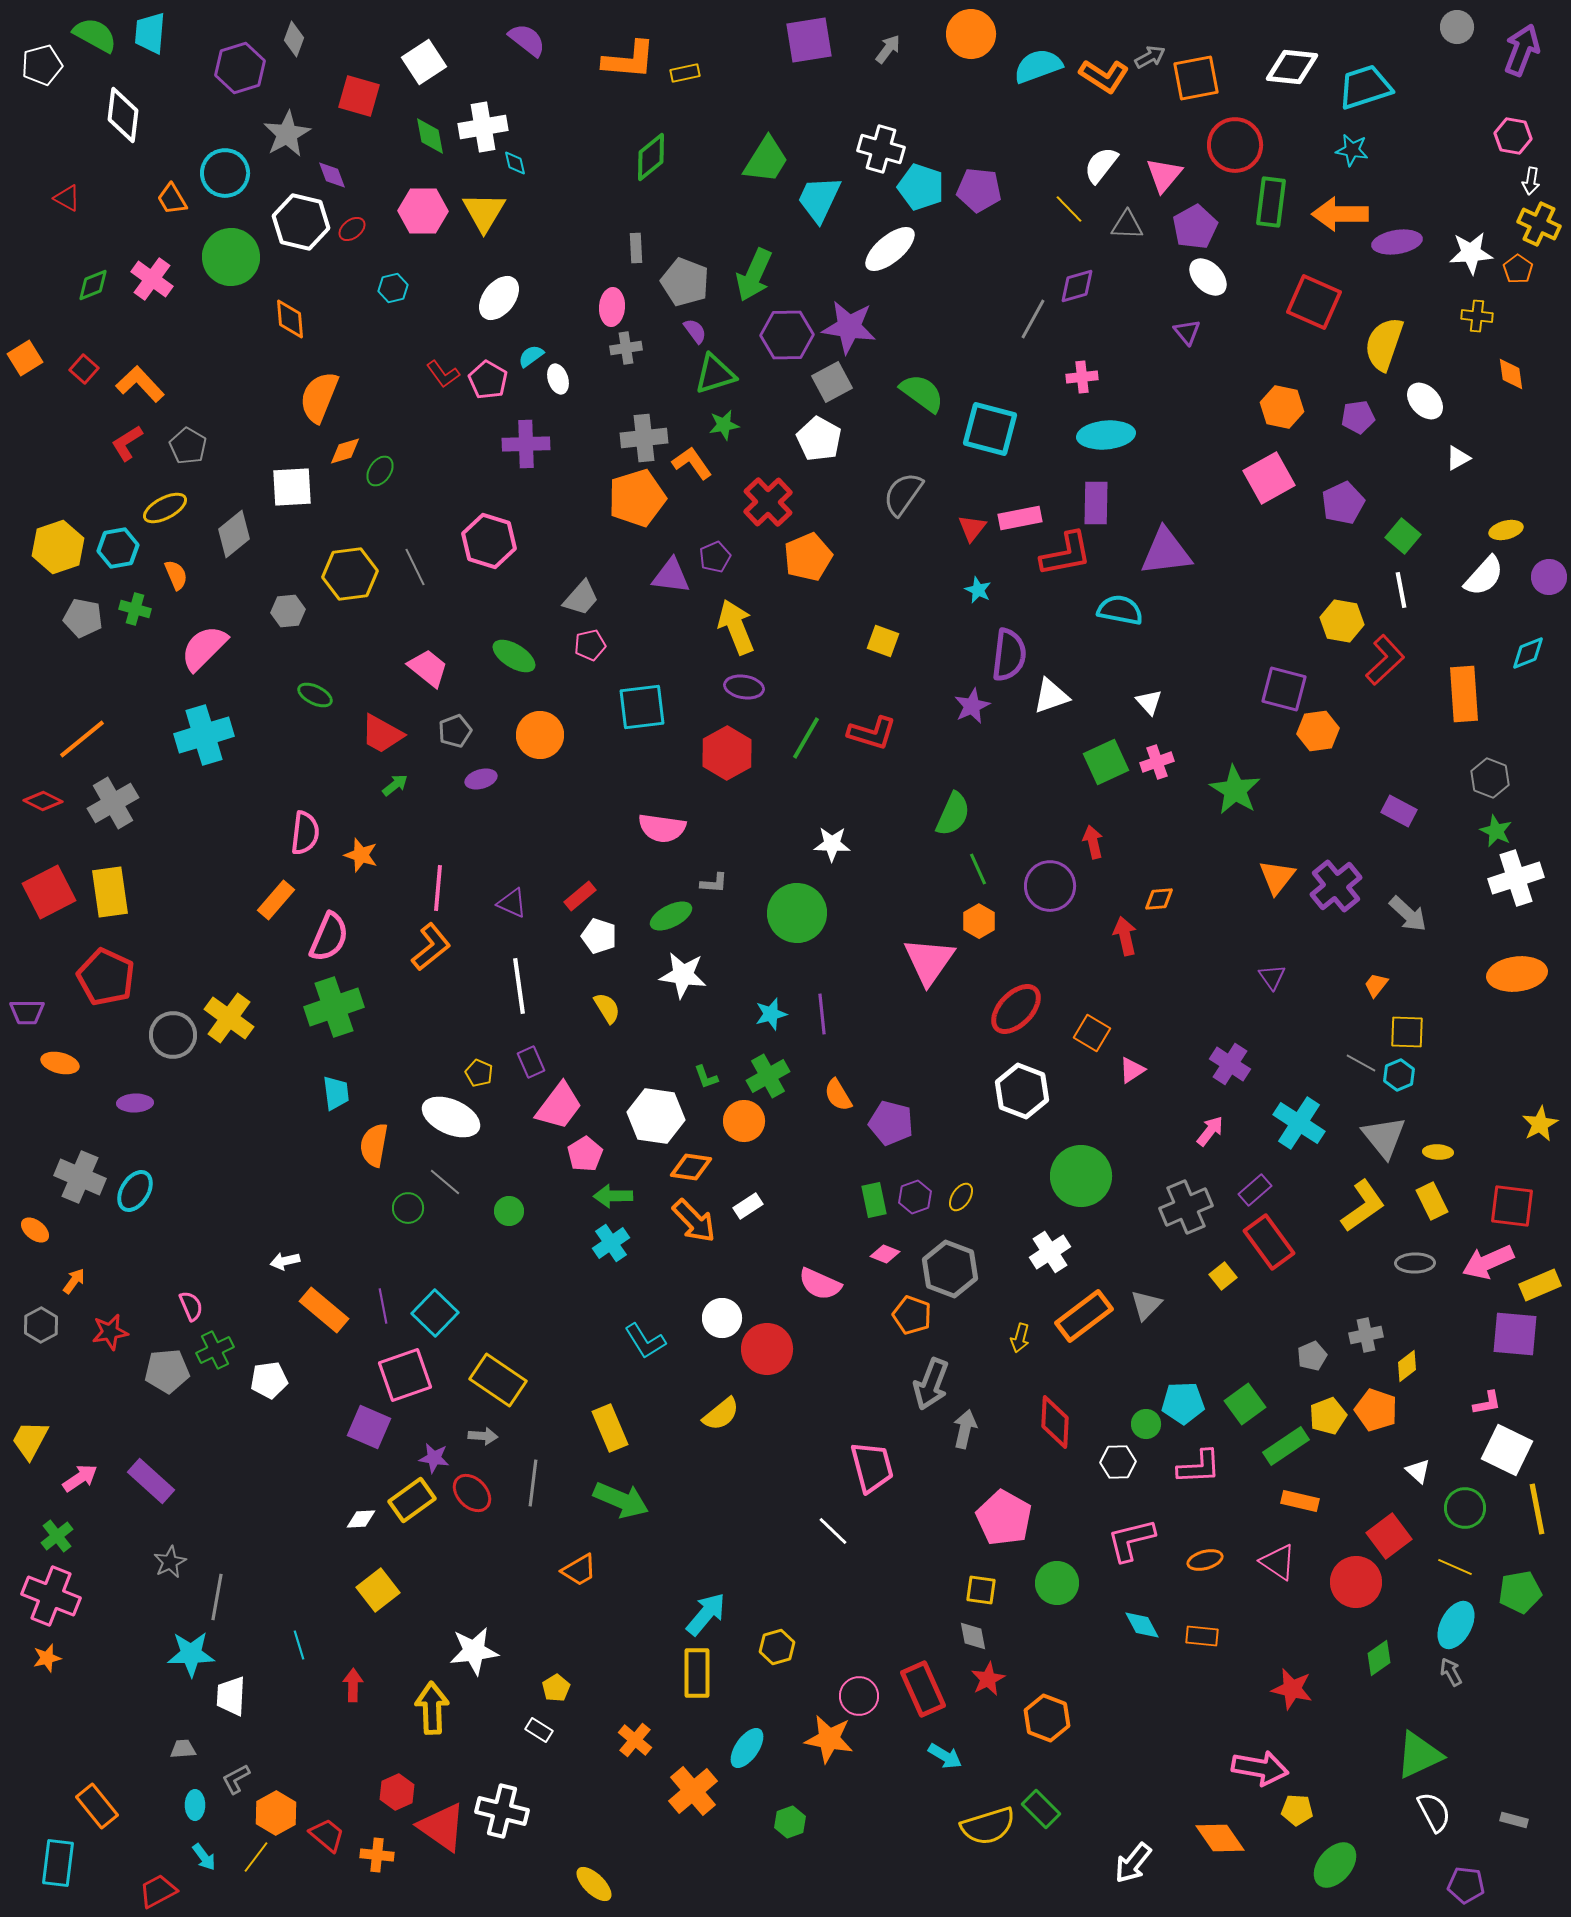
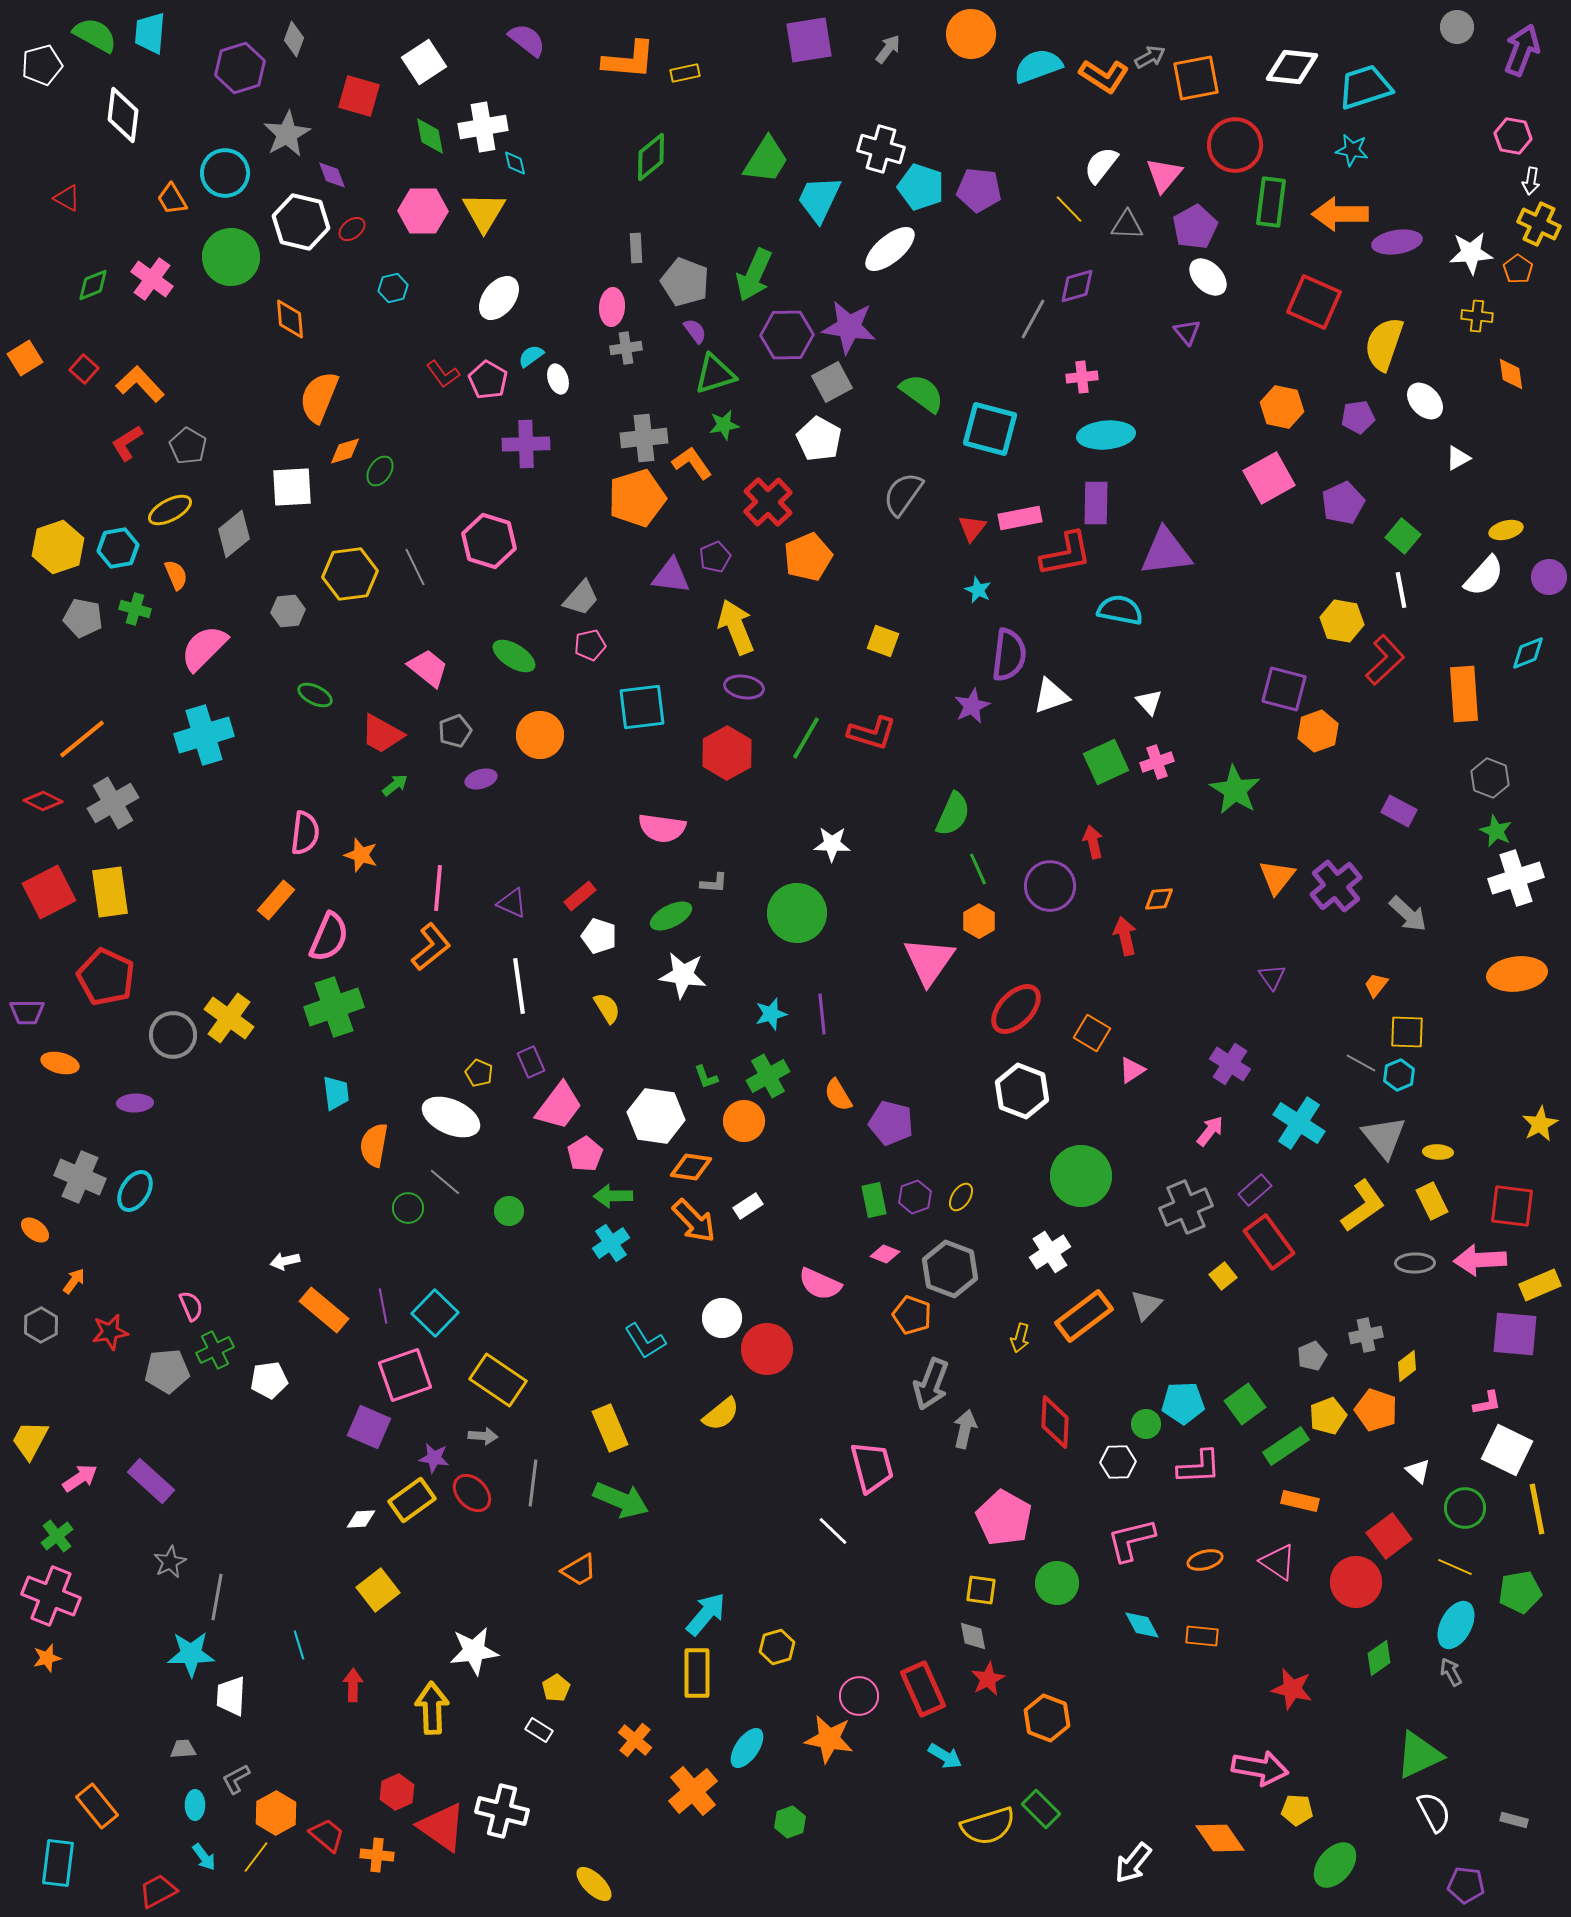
yellow ellipse at (165, 508): moved 5 px right, 2 px down
orange hexagon at (1318, 731): rotated 12 degrees counterclockwise
pink arrow at (1488, 1262): moved 8 px left, 2 px up; rotated 21 degrees clockwise
